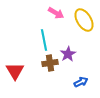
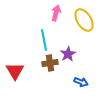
pink arrow: rotated 105 degrees counterclockwise
blue arrow: rotated 48 degrees clockwise
